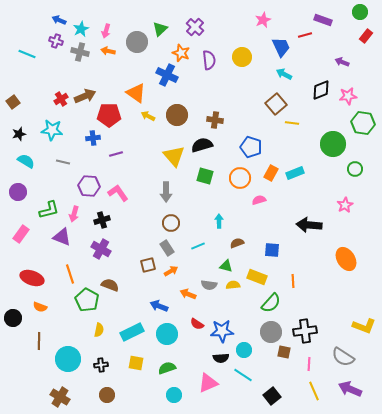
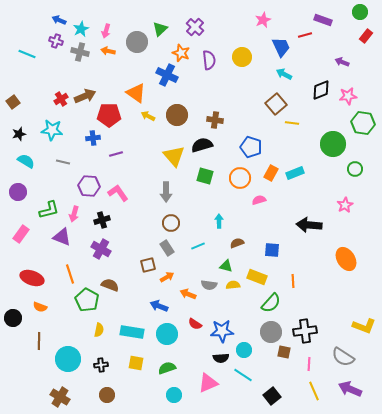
orange arrow at (171, 271): moved 4 px left, 6 px down
red semicircle at (197, 324): moved 2 px left
cyan rectangle at (132, 332): rotated 35 degrees clockwise
